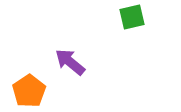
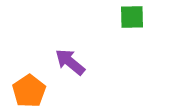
green square: rotated 12 degrees clockwise
